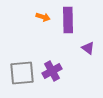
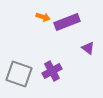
purple rectangle: moved 1 px left, 2 px down; rotated 70 degrees clockwise
gray square: moved 3 px left, 1 px down; rotated 24 degrees clockwise
